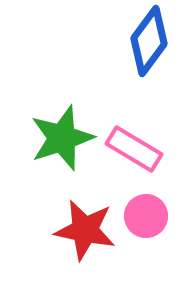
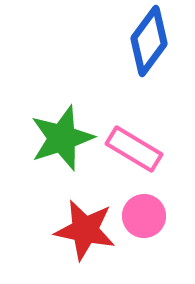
pink circle: moved 2 px left
